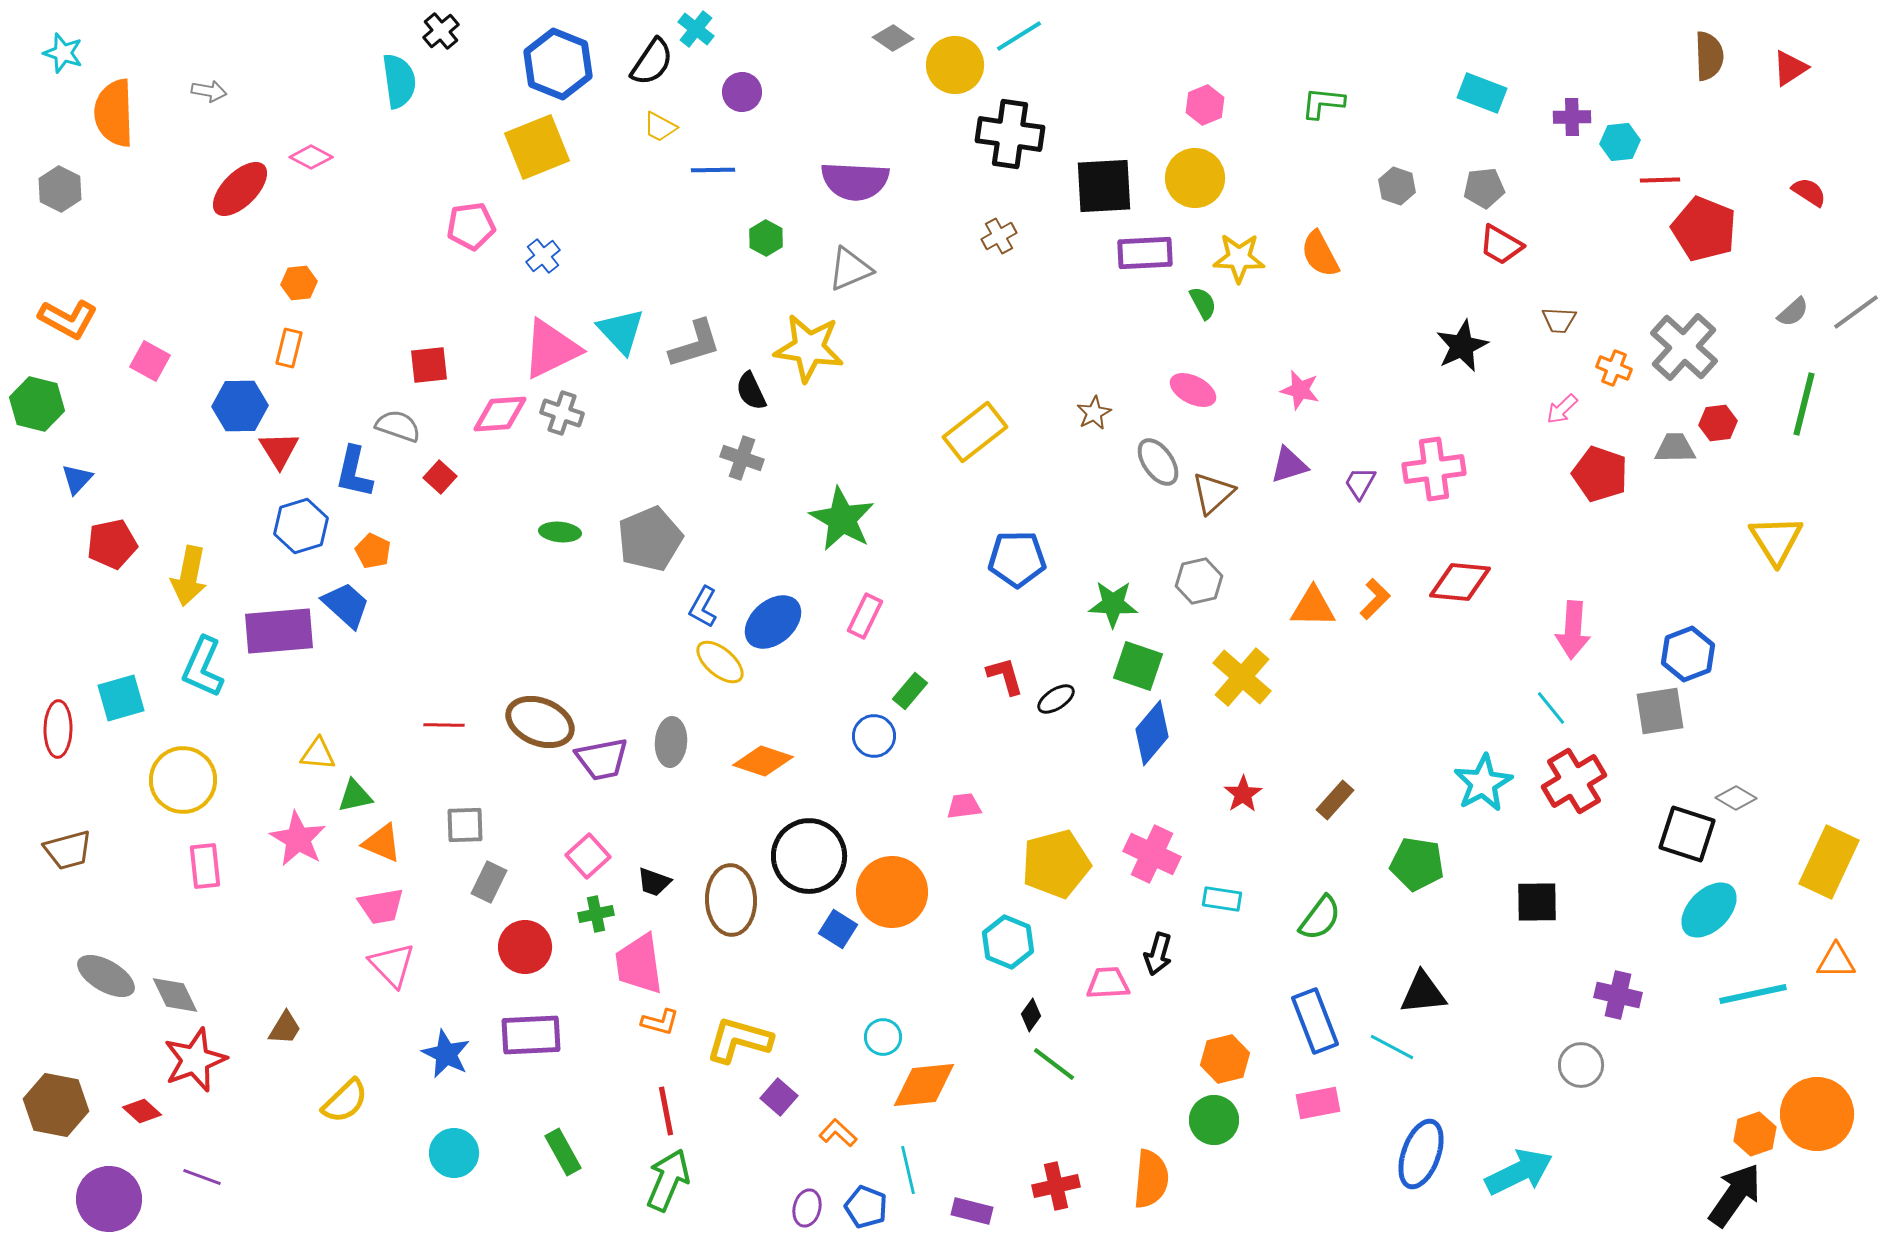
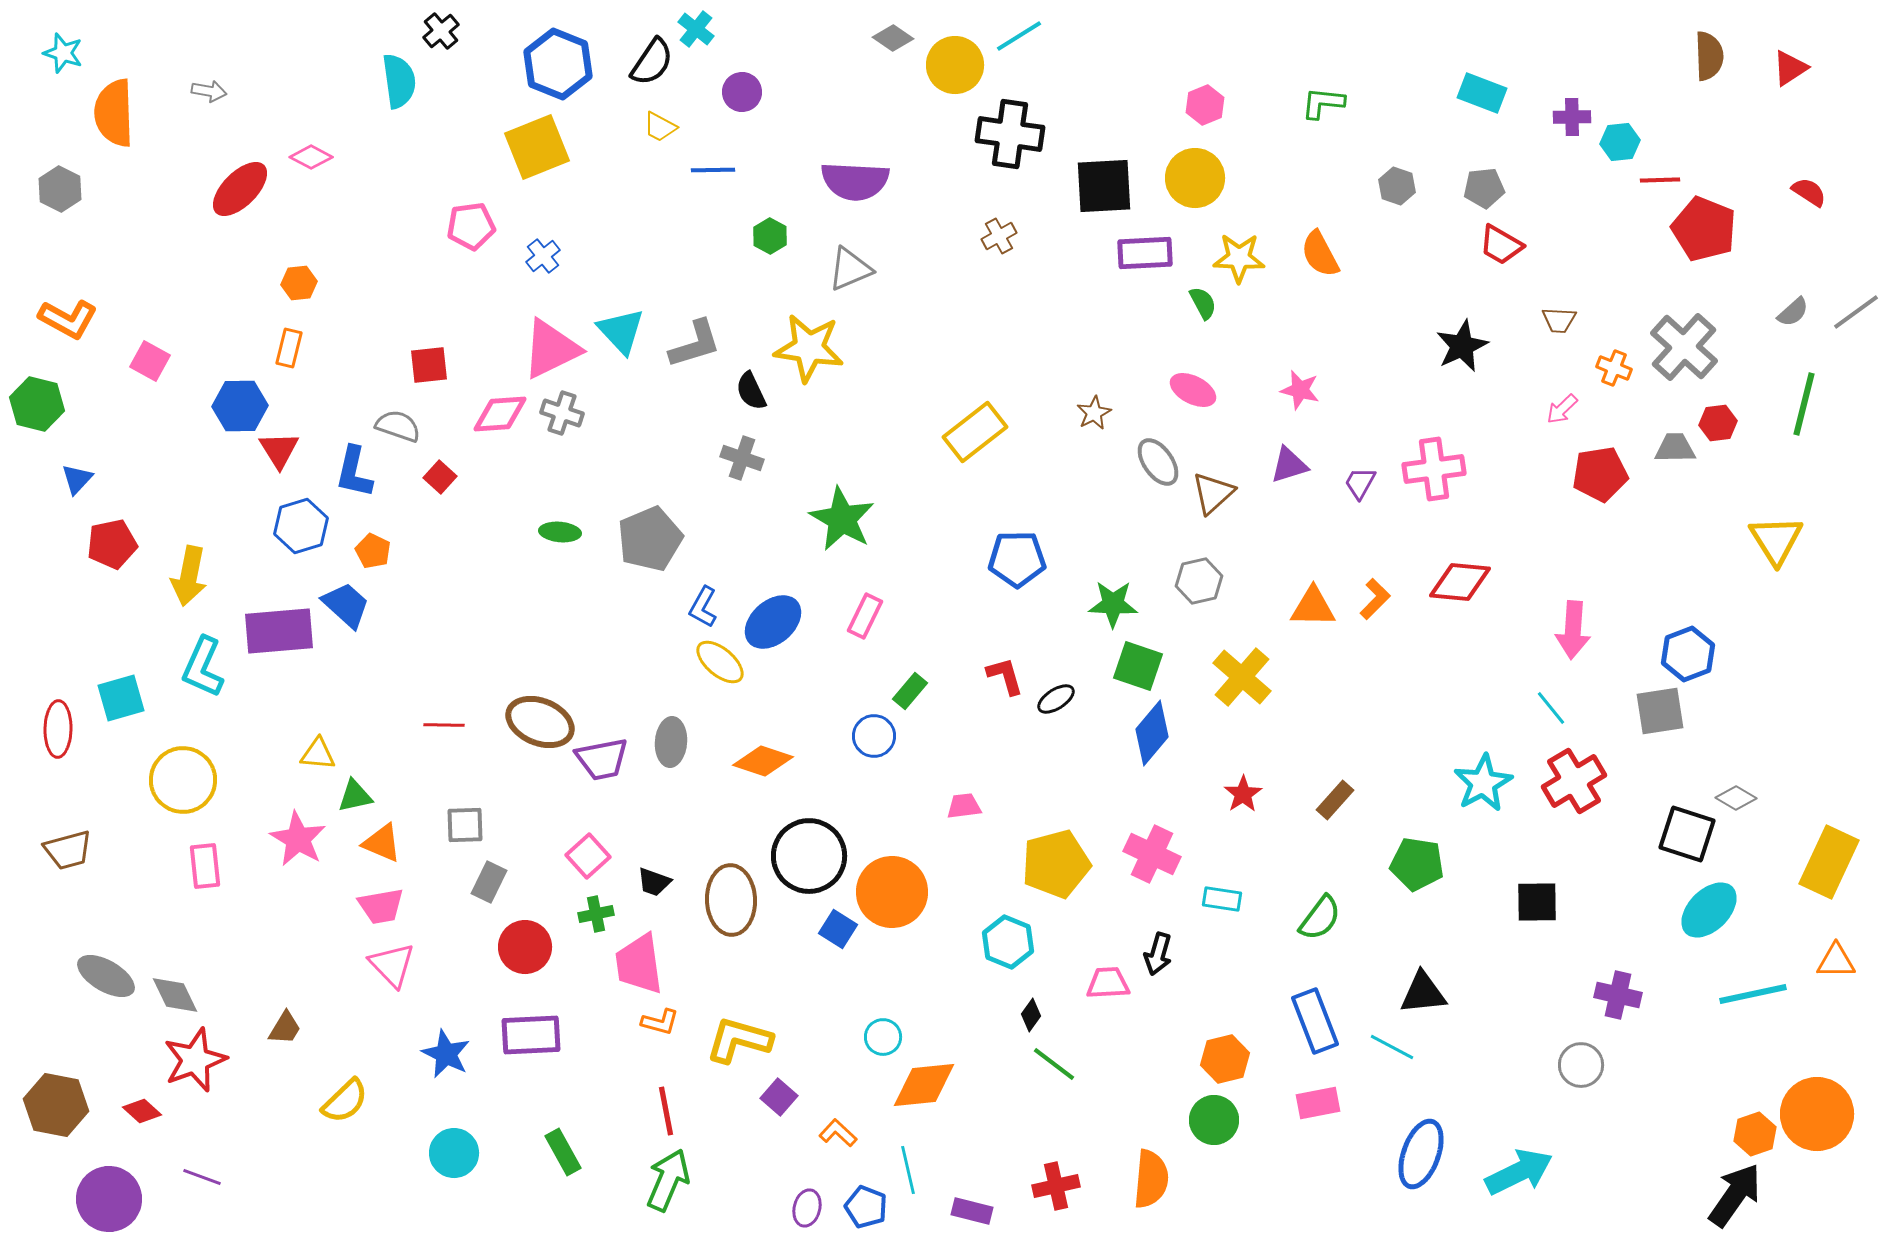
green hexagon at (766, 238): moved 4 px right, 2 px up
red pentagon at (1600, 474): rotated 28 degrees counterclockwise
